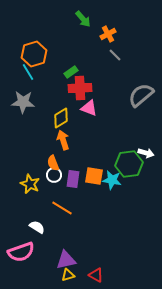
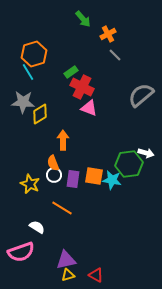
red cross: moved 2 px right, 1 px up; rotated 30 degrees clockwise
yellow diamond: moved 21 px left, 4 px up
orange arrow: rotated 18 degrees clockwise
